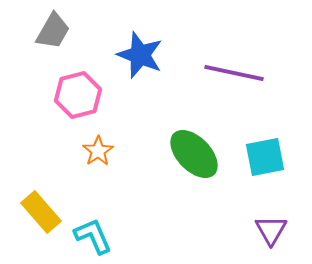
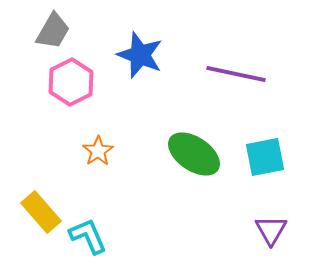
purple line: moved 2 px right, 1 px down
pink hexagon: moved 7 px left, 13 px up; rotated 12 degrees counterclockwise
green ellipse: rotated 12 degrees counterclockwise
cyan L-shape: moved 5 px left
